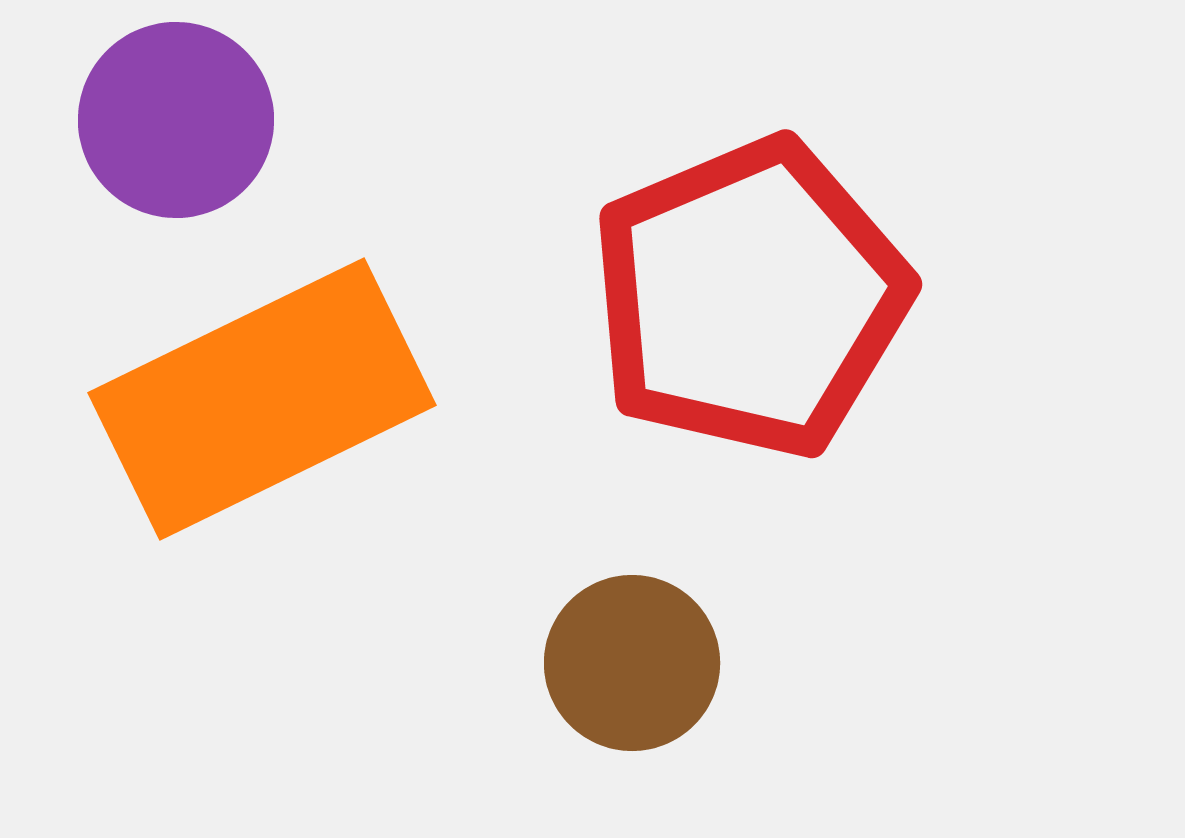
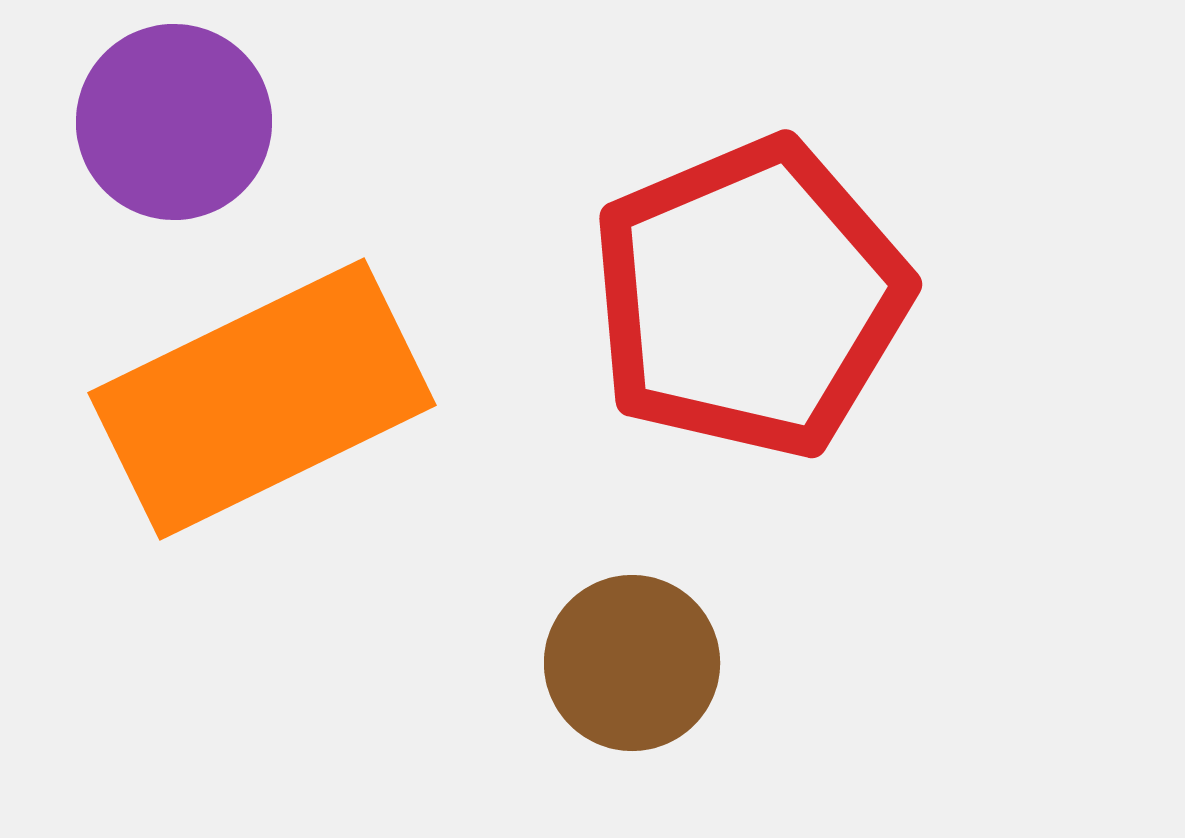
purple circle: moved 2 px left, 2 px down
